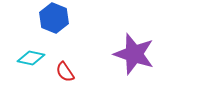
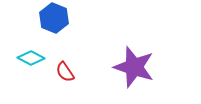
purple star: moved 13 px down
cyan diamond: rotated 16 degrees clockwise
